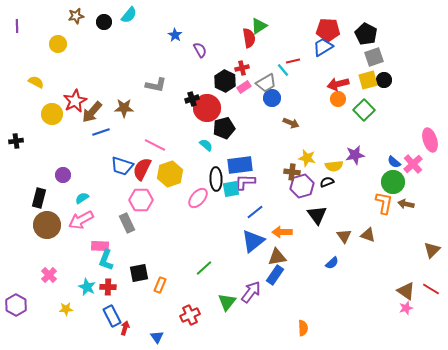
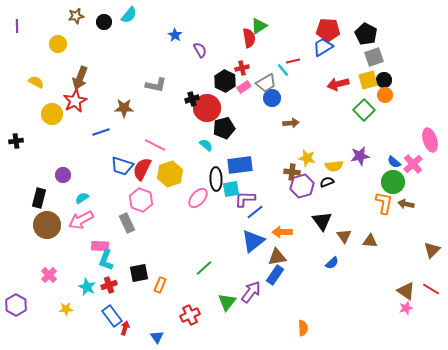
orange circle at (338, 99): moved 47 px right, 4 px up
brown arrow at (92, 112): moved 12 px left, 34 px up; rotated 20 degrees counterclockwise
brown arrow at (291, 123): rotated 28 degrees counterclockwise
purple star at (355, 155): moved 5 px right, 1 px down
purple L-shape at (245, 182): moved 17 px down
pink hexagon at (141, 200): rotated 20 degrees clockwise
black triangle at (317, 215): moved 5 px right, 6 px down
brown triangle at (368, 235): moved 2 px right, 6 px down; rotated 14 degrees counterclockwise
red cross at (108, 287): moved 1 px right, 2 px up; rotated 21 degrees counterclockwise
blue rectangle at (112, 316): rotated 10 degrees counterclockwise
